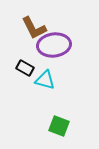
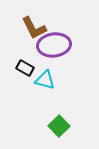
green square: rotated 25 degrees clockwise
